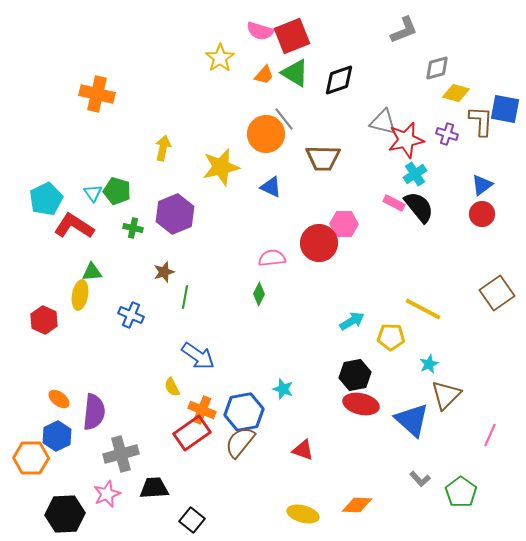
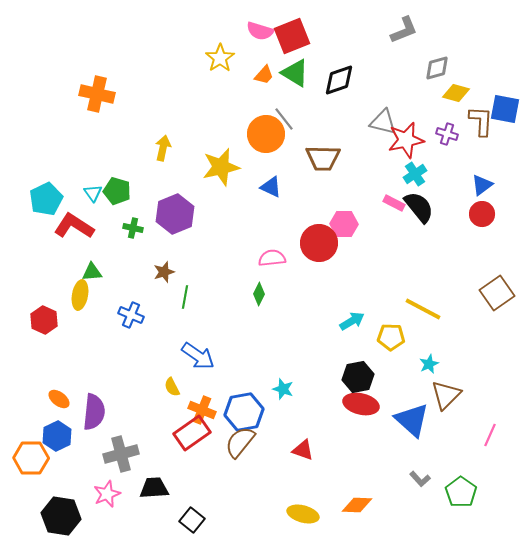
black hexagon at (355, 375): moved 3 px right, 2 px down
black hexagon at (65, 514): moved 4 px left, 2 px down; rotated 12 degrees clockwise
